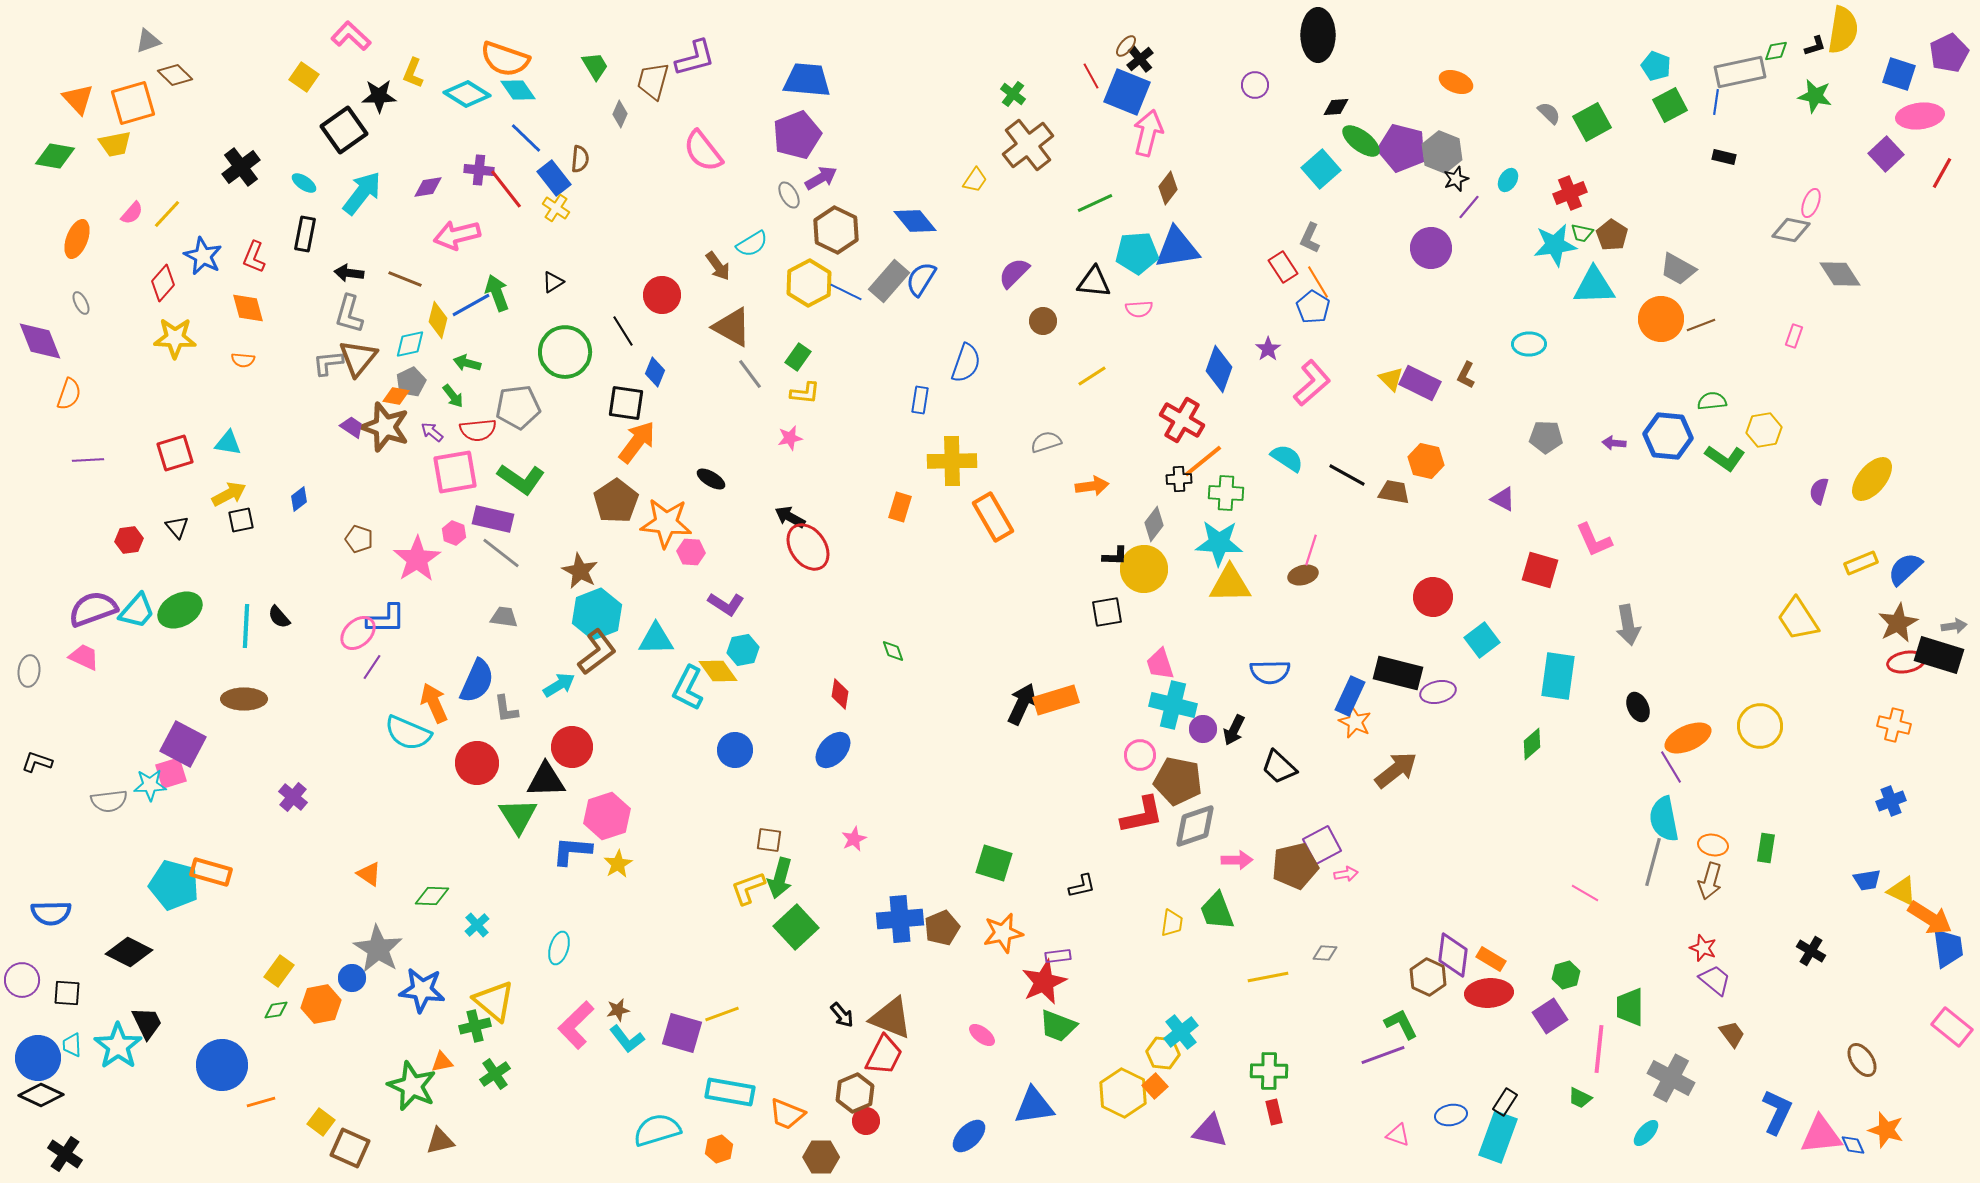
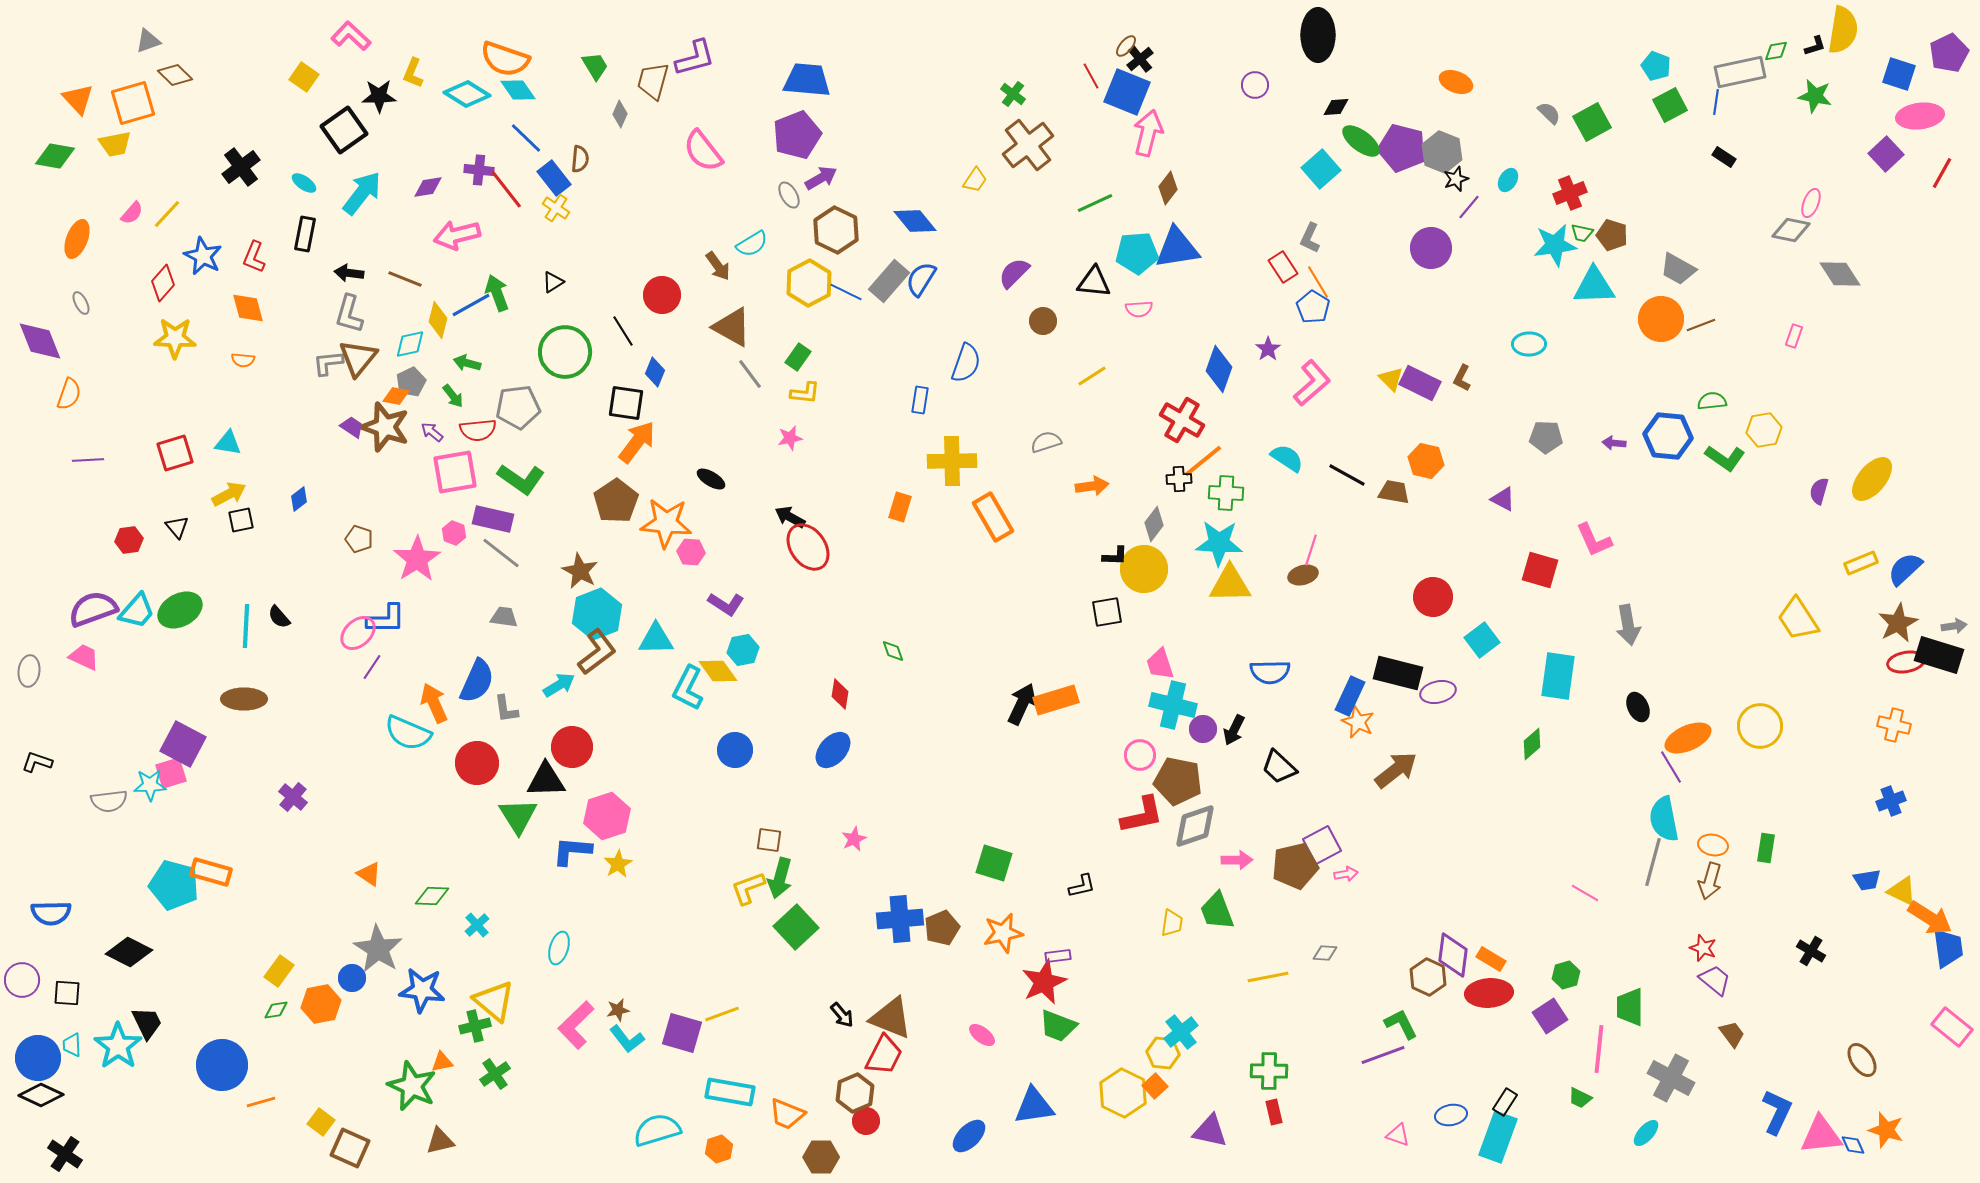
black rectangle at (1724, 157): rotated 20 degrees clockwise
brown pentagon at (1612, 235): rotated 16 degrees counterclockwise
brown L-shape at (1466, 375): moved 4 px left, 3 px down
orange star at (1355, 722): moved 3 px right
